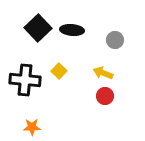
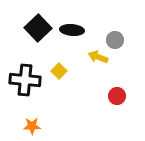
yellow arrow: moved 5 px left, 16 px up
red circle: moved 12 px right
orange star: moved 1 px up
